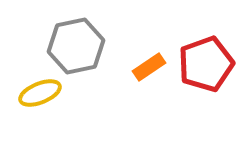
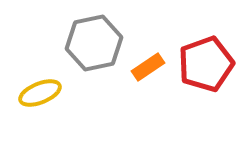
gray hexagon: moved 18 px right, 3 px up
orange rectangle: moved 1 px left
